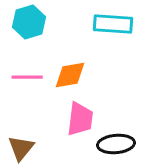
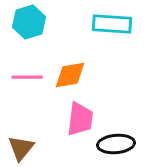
cyan rectangle: moved 1 px left
